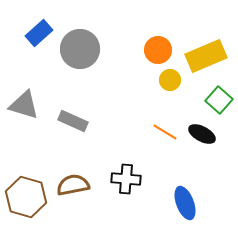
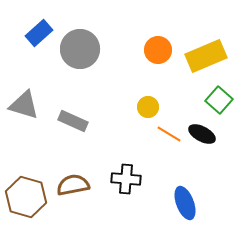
yellow circle: moved 22 px left, 27 px down
orange line: moved 4 px right, 2 px down
